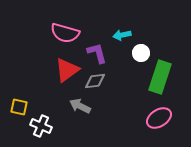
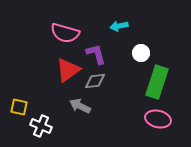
cyan arrow: moved 3 px left, 9 px up
purple L-shape: moved 1 px left, 1 px down
red triangle: moved 1 px right
green rectangle: moved 3 px left, 5 px down
pink ellipse: moved 1 px left, 1 px down; rotated 45 degrees clockwise
